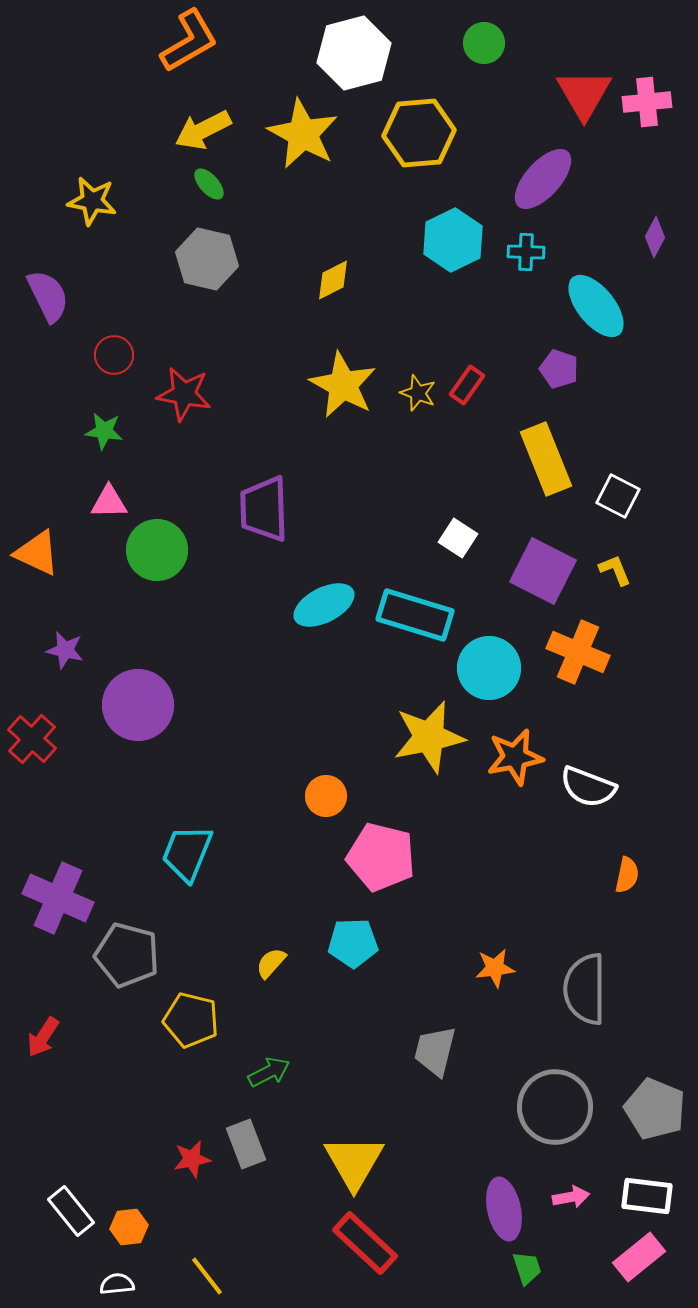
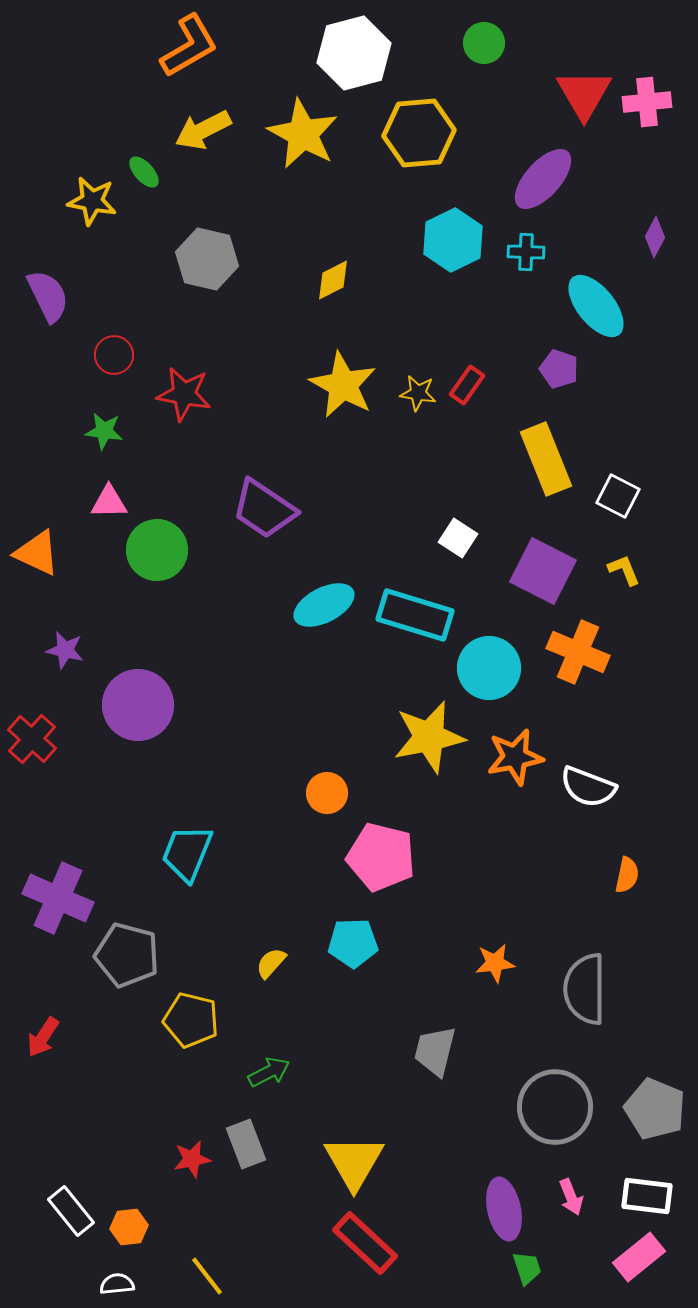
orange L-shape at (189, 41): moved 5 px down
green ellipse at (209, 184): moved 65 px left, 12 px up
yellow star at (418, 393): rotated 12 degrees counterclockwise
purple trapezoid at (264, 509): rotated 54 degrees counterclockwise
yellow L-shape at (615, 570): moved 9 px right
orange circle at (326, 796): moved 1 px right, 3 px up
orange star at (495, 968): moved 5 px up
pink arrow at (571, 1197): rotated 78 degrees clockwise
